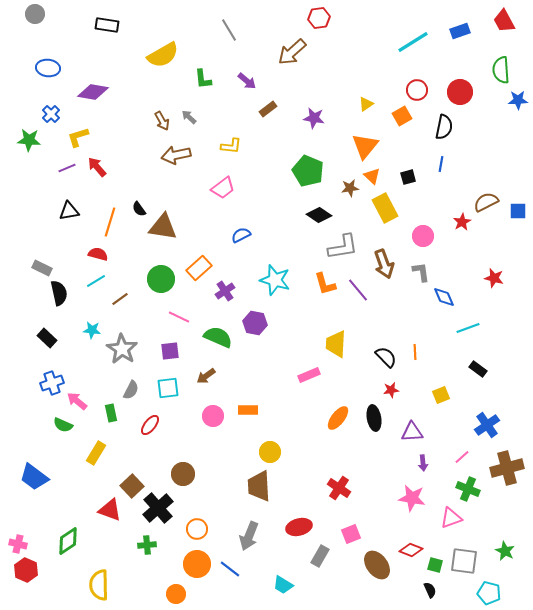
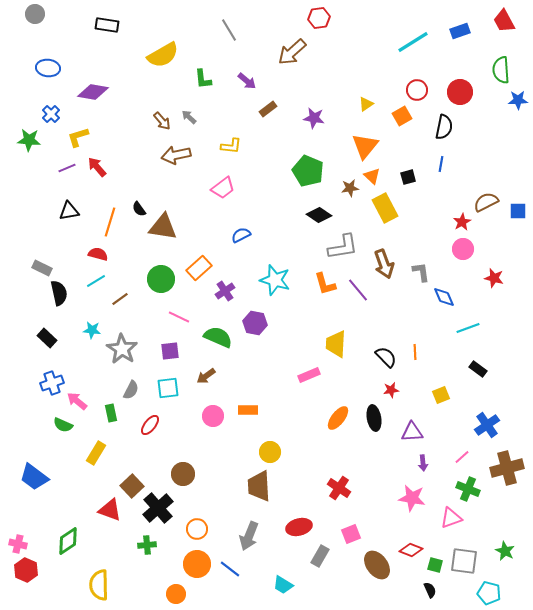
brown arrow at (162, 121): rotated 12 degrees counterclockwise
pink circle at (423, 236): moved 40 px right, 13 px down
